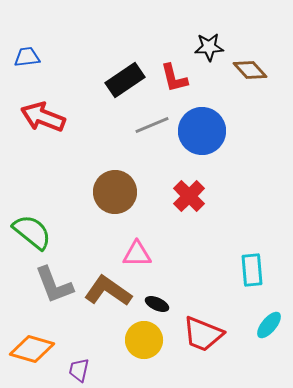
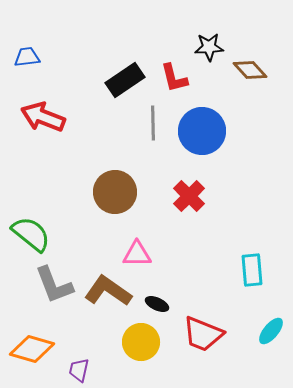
gray line: moved 1 px right, 2 px up; rotated 68 degrees counterclockwise
green semicircle: moved 1 px left, 2 px down
cyan ellipse: moved 2 px right, 6 px down
yellow circle: moved 3 px left, 2 px down
